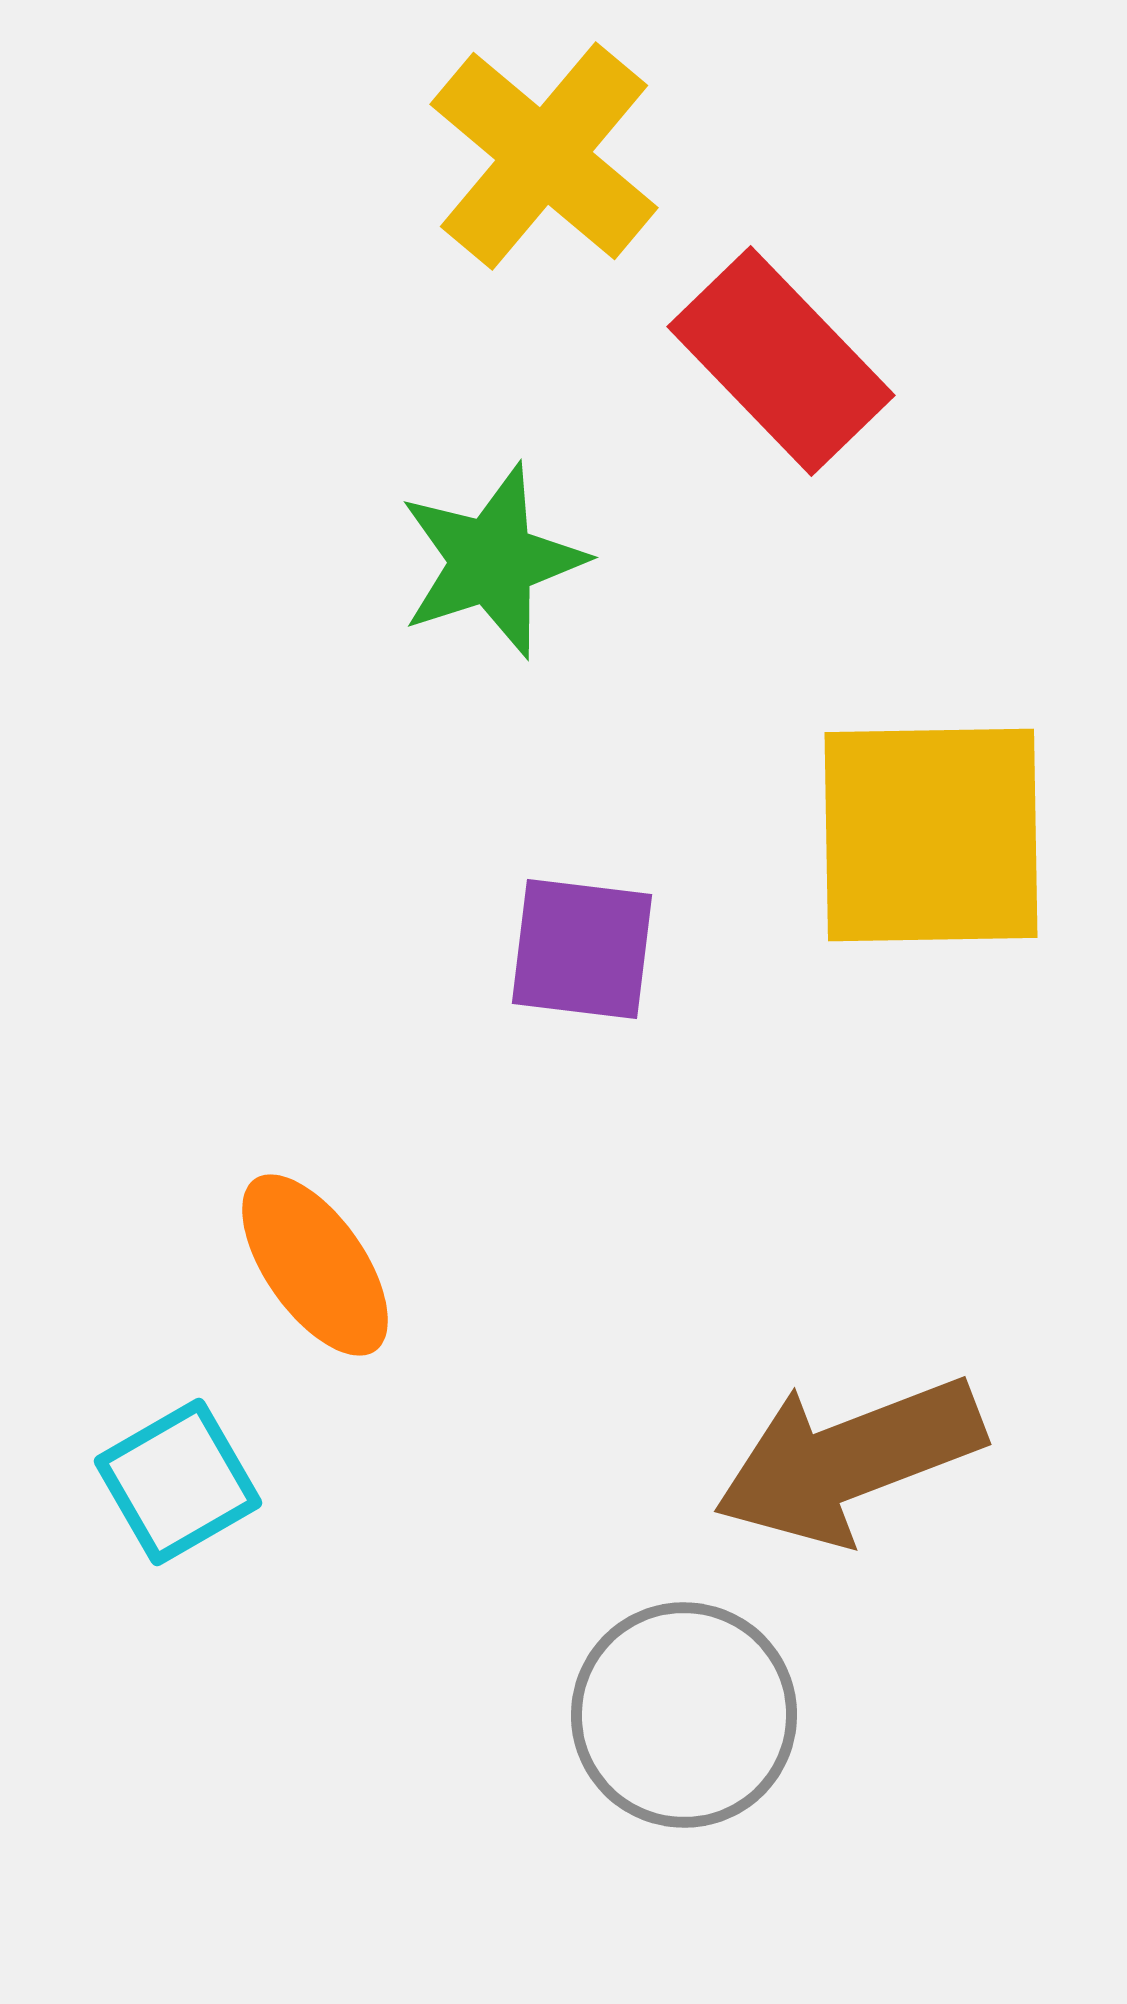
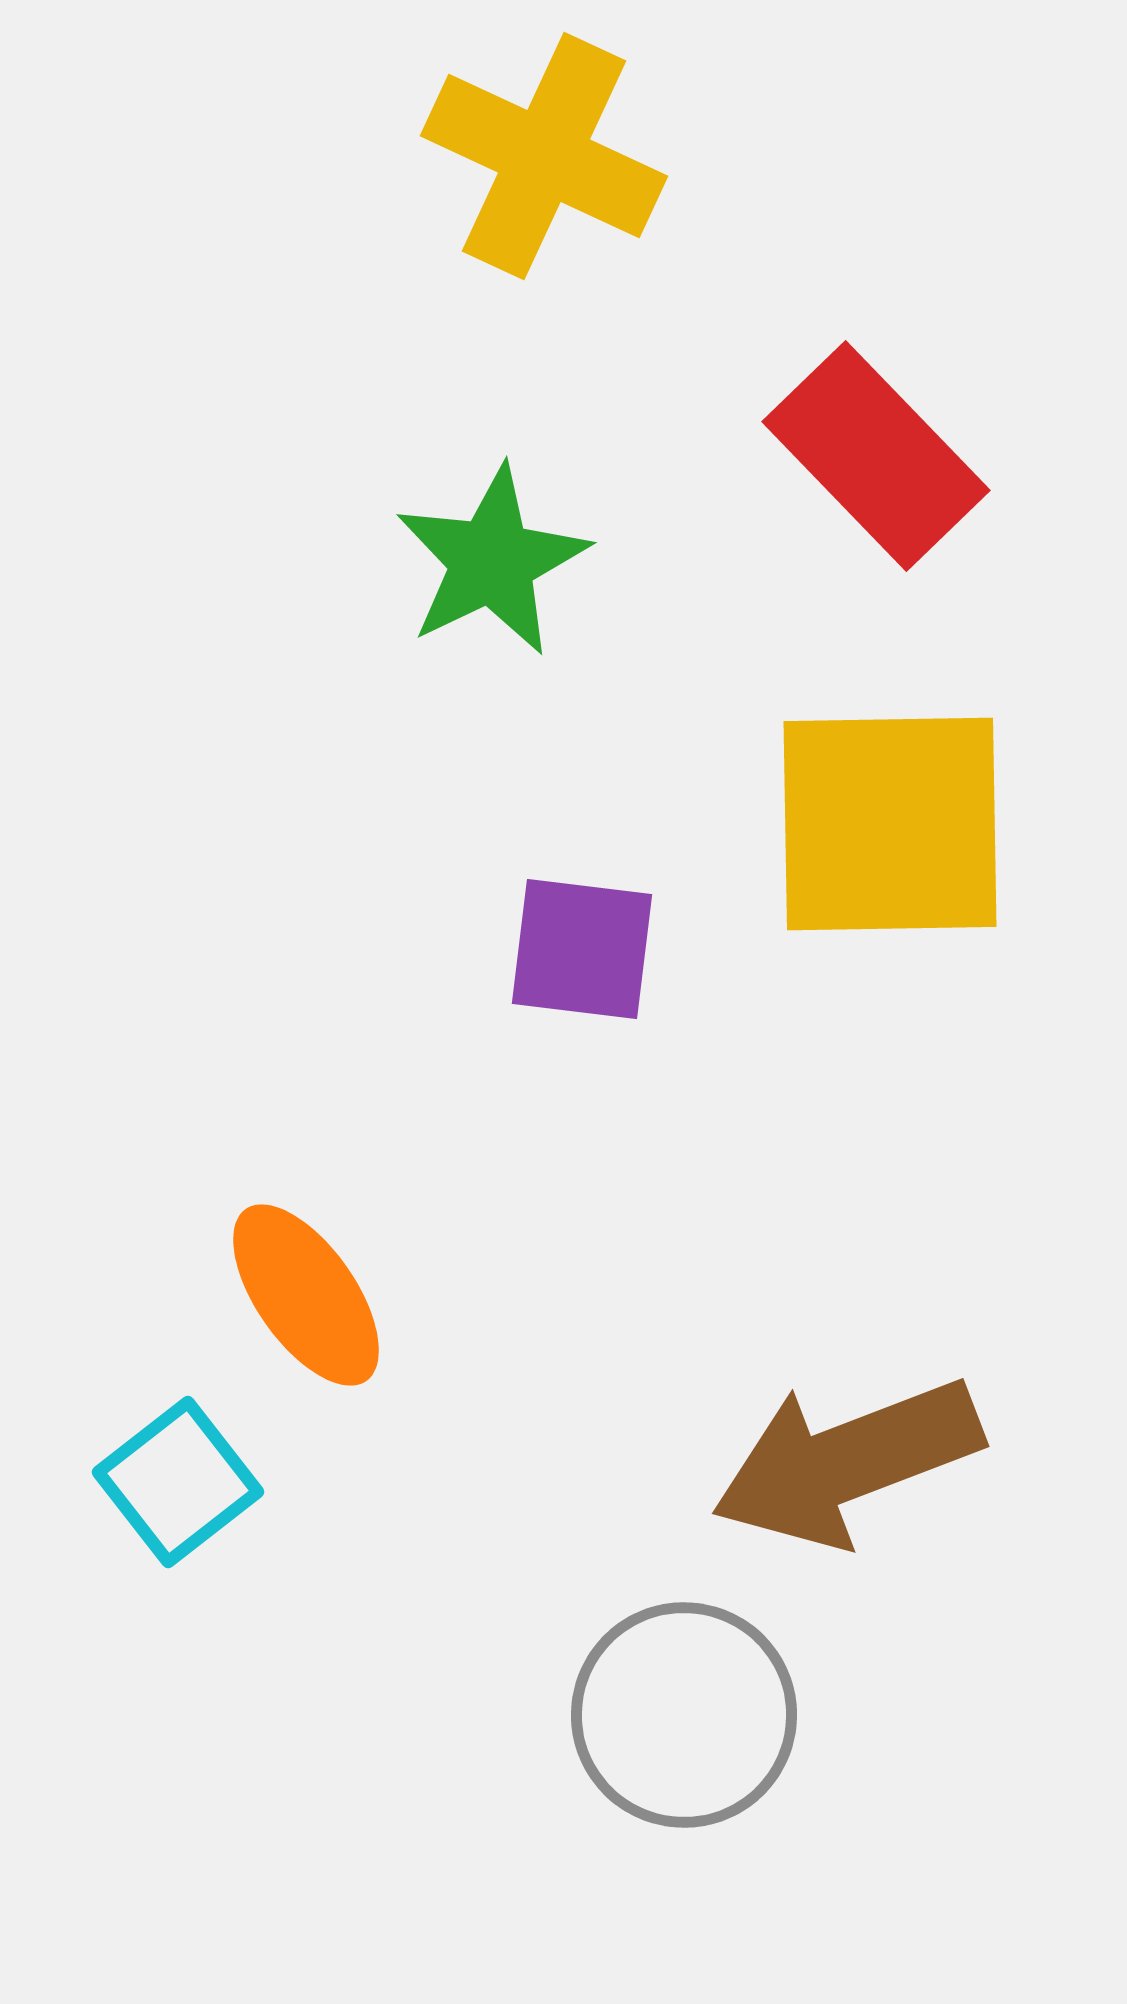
yellow cross: rotated 15 degrees counterclockwise
red rectangle: moved 95 px right, 95 px down
green star: rotated 8 degrees counterclockwise
yellow square: moved 41 px left, 11 px up
orange ellipse: moved 9 px left, 30 px down
brown arrow: moved 2 px left, 2 px down
cyan square: rotated 8 degrees counterclockwise
